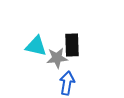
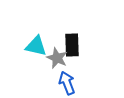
gray star: rotated 30 degrees clockwise
blue arrow: rotated 30 degrees counterclockwise
